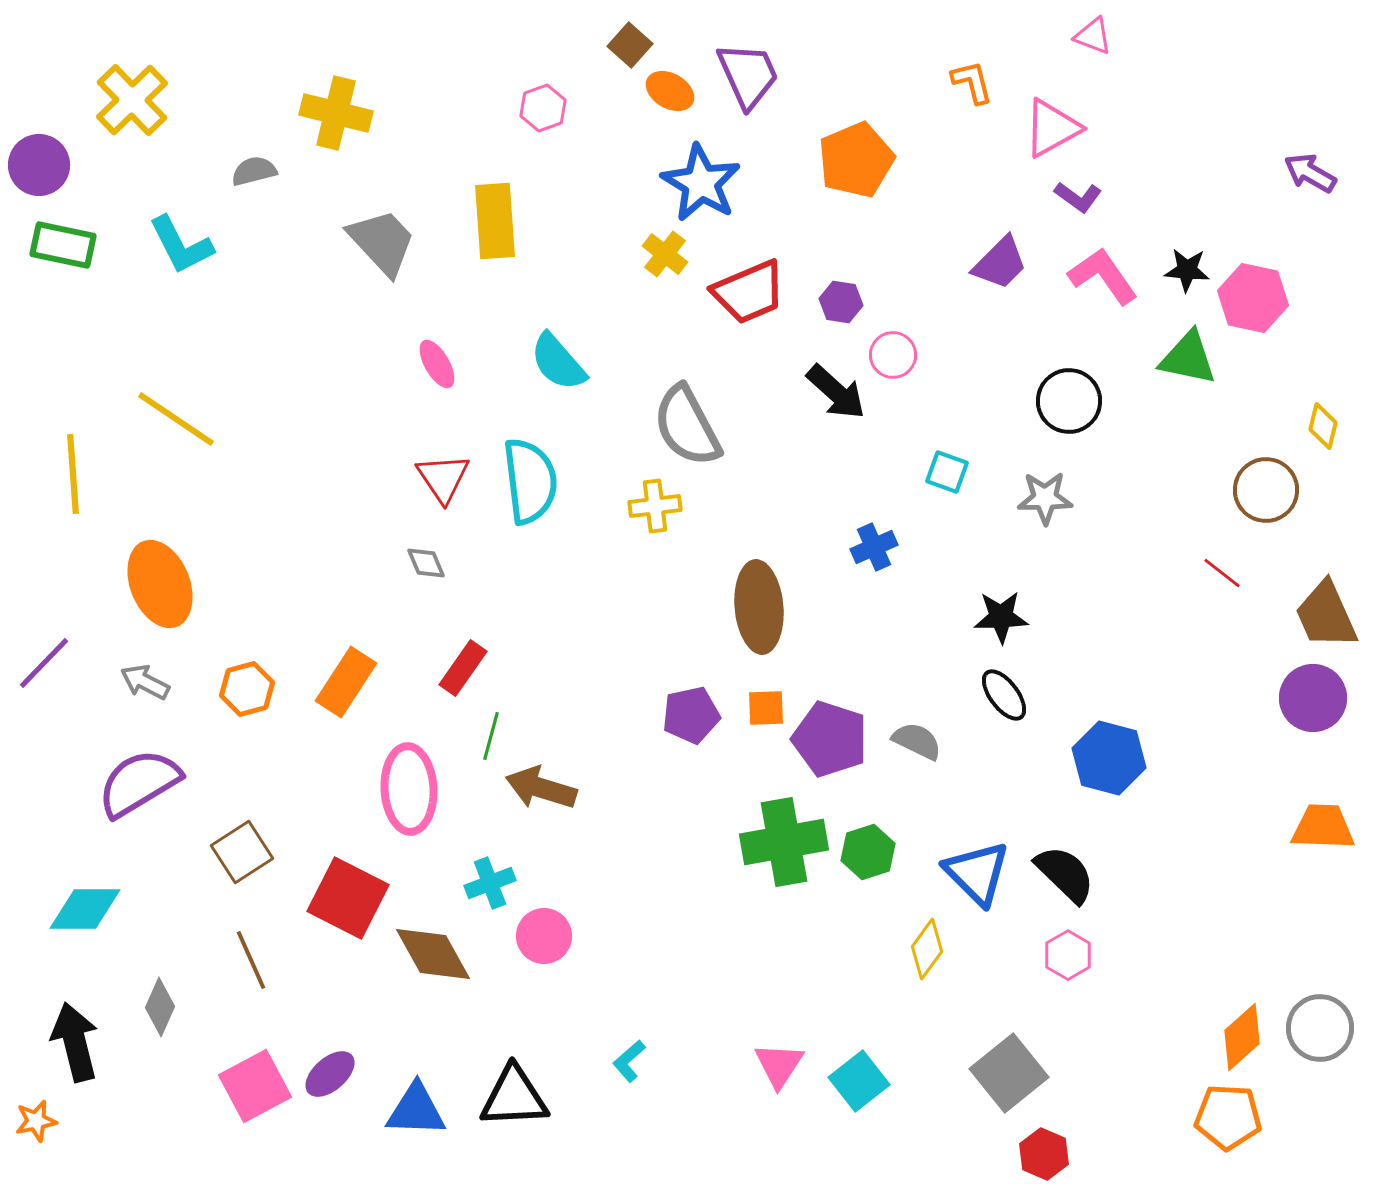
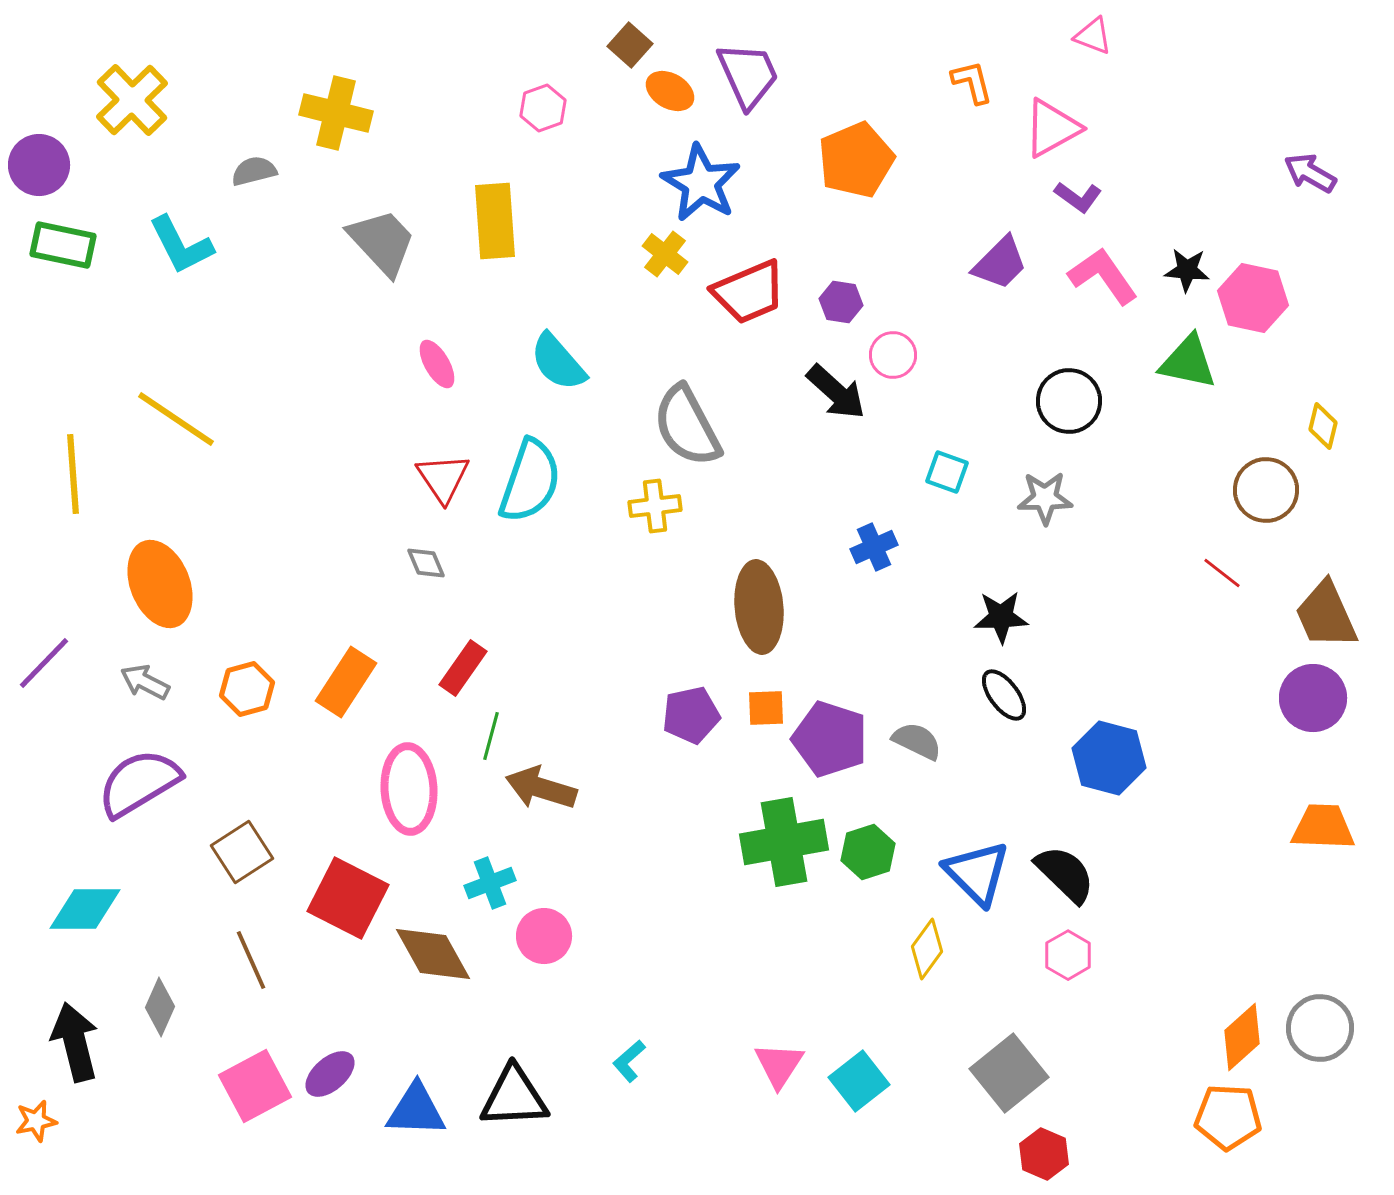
green triangle at (1188, 358): moved 4 px down
cyan semicircle at (530, 481): rotated 26 degrees clockwise
